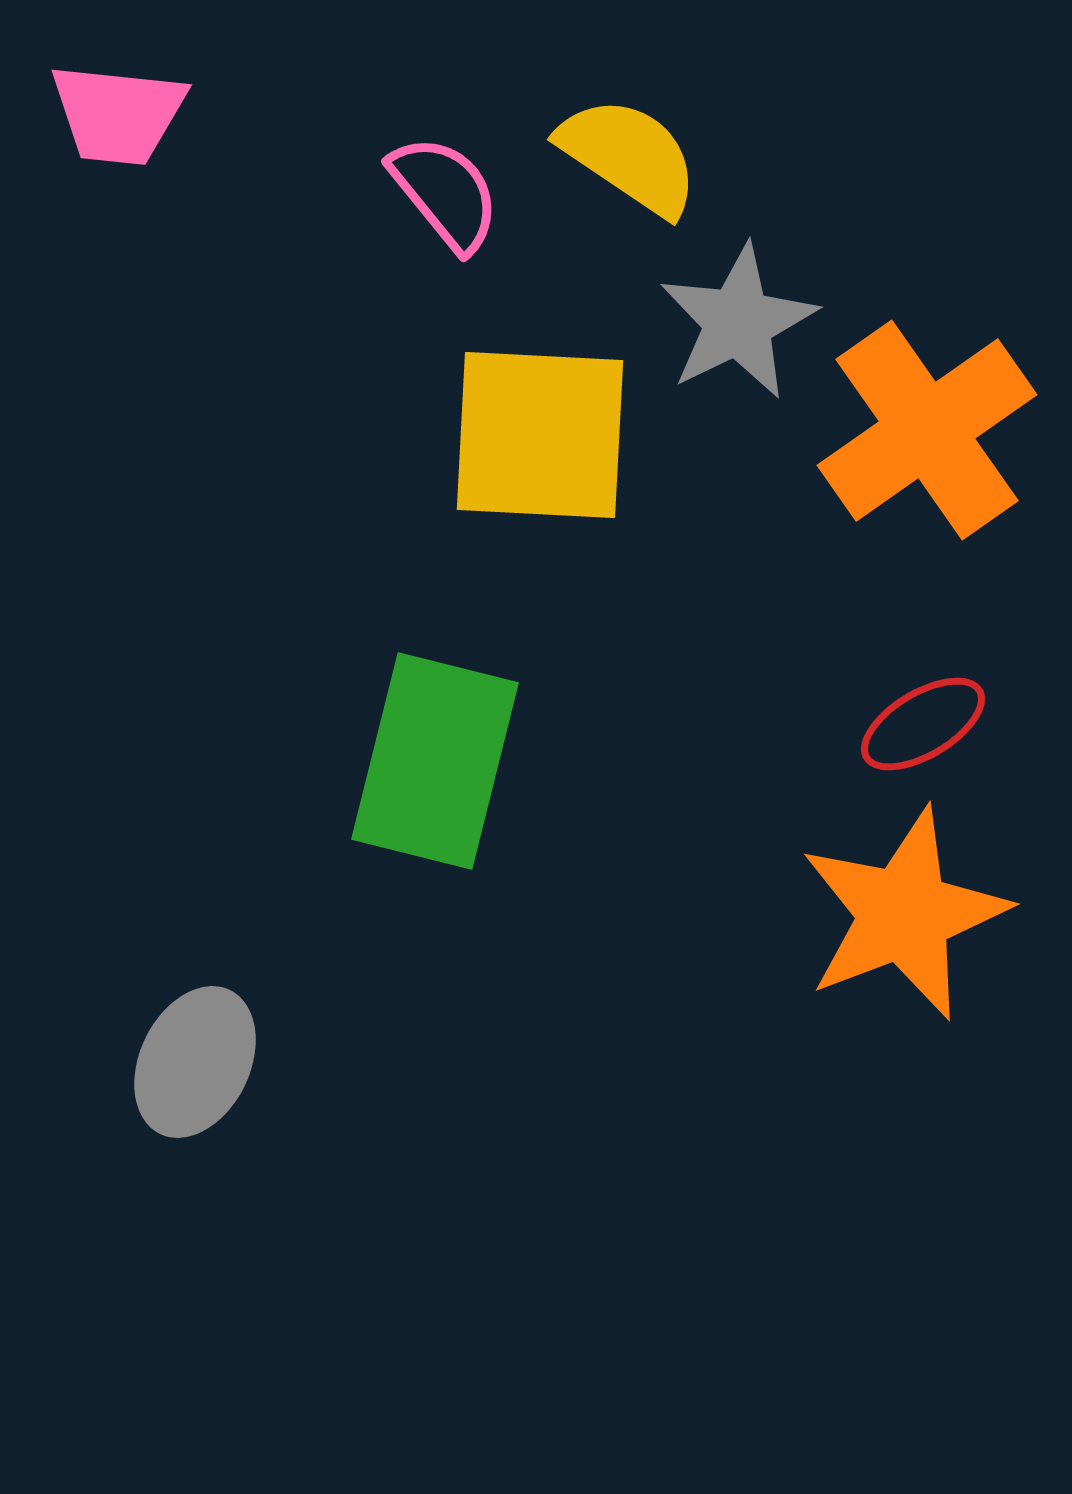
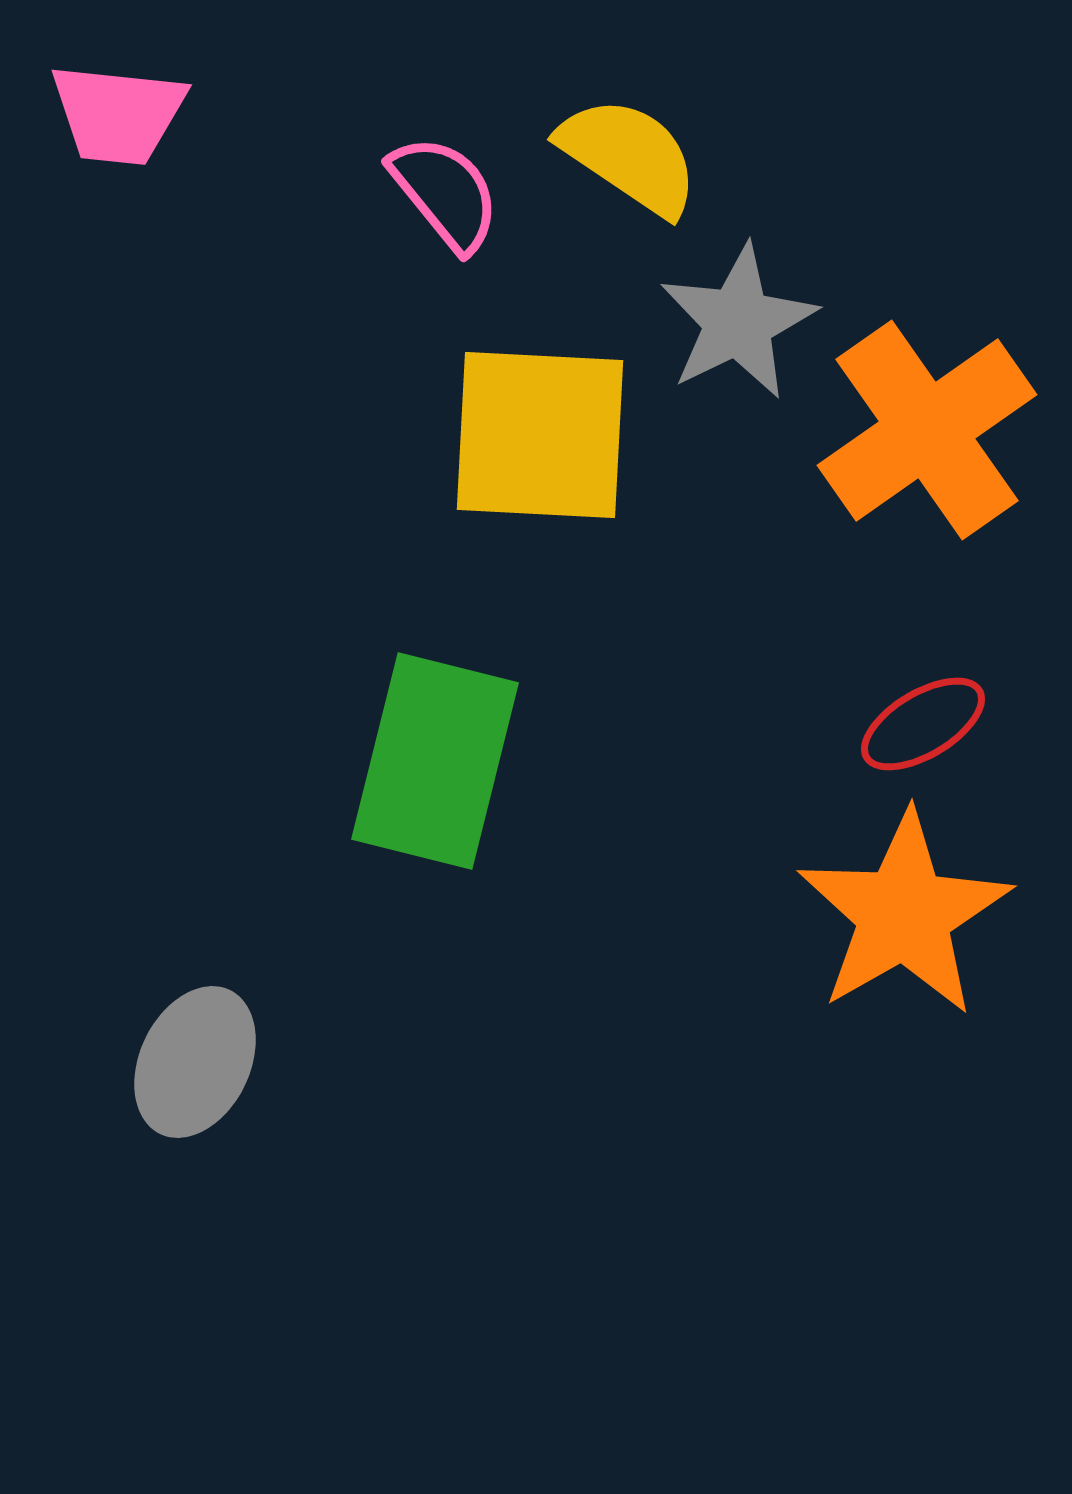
orange star: rotated 9 degrees counterclockwise
